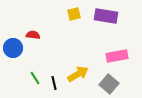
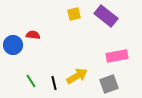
purple rectangle: rotated 30 degrees clockwise
blue circle: moved 3 px up
yellow arrow: moved 1 px left, 2 px down
green line: moved 4 px left, 3 px down
gray square: rotated 30 degrees clockwise
